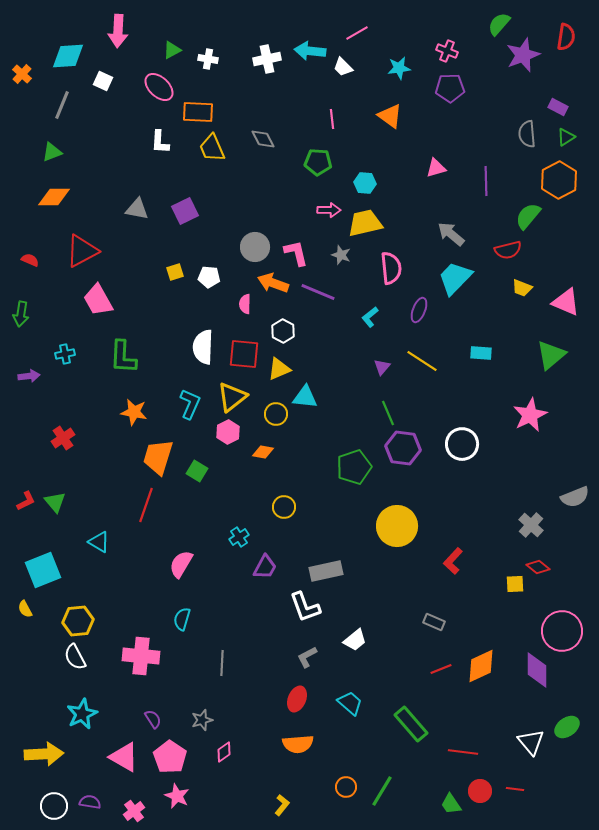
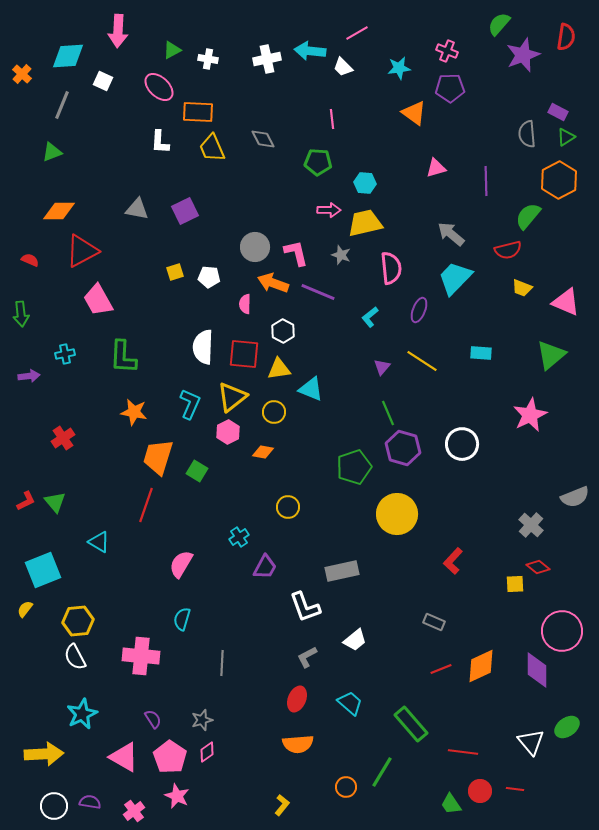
purple rectangle at (558, 107): moved 5 px down
orange triangle at (390, 116): moved 24 px right, 3 px up
orange diamond at (54, 197): moved 5 px right, 14 px down
green arrow at (21, 314): rotated 15 degrees counterclockwise
yellow triangle at (279, 369): rotated 15 degrees clockwise
cyan triangle at (305, 397): moved 6 px right, 8 px up; rotated 16 degrees clockwise
yellow circle at (276, 414): moved 2 px left, 2 px up
purple hexagon at (403, 448): rotated 8 degrees clockwise
yellow circle at (284, 507): moved 4 px right
yellow circle at (397, 526): moved 12 px up
gray rectangle at (326, 571): moved 16 px right
yellow semicircle at (25, 609): rotated 66 degrees clockwise
pink diamond at (224, 752): moved 17 px left
green line at (382, 791): moved 19 px up
